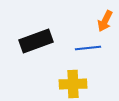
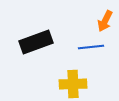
black rectangle: moved 1 px down
blue line: moved 3 px right, 1 px up
